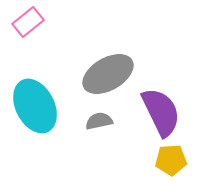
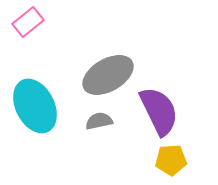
gray ellipse: moved 1 px down
purple semicircle: moved 2 px left, 1 px up
